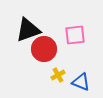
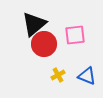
black triangle: moved 6 px right, 6 px up; rotated 20 degrees counterclockwise
red circle: moved 5 px up
blue triangle: moved 6 px right, 6 px up
